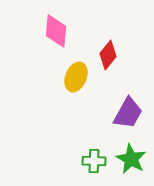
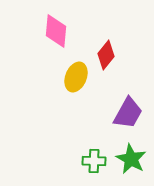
red diamond: moved 2 px left
